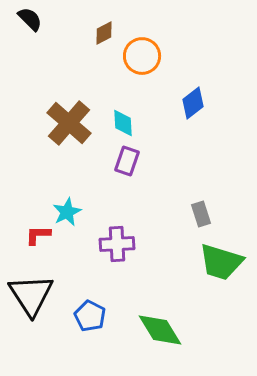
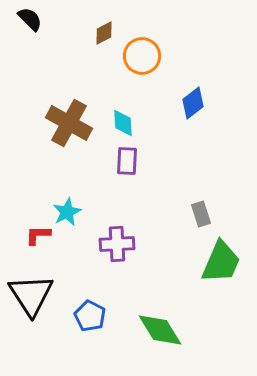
brown cross: rotated 12 degrees counterclockwise
purple rectangle: rotated 16 degrees counterclockwise
green trapezoid: rotated 84 degrees counterclockwise
